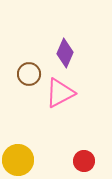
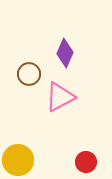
pink triangle: moved 4 px down
red circle: moved 2 px right, 1 px down
